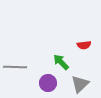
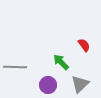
red semicircle: rotated 120 degrees counterclockwise
purple circle: moved 2 px down
